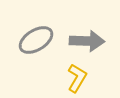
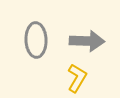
gray ellipse: rotated 60 degrees counterclockwise
